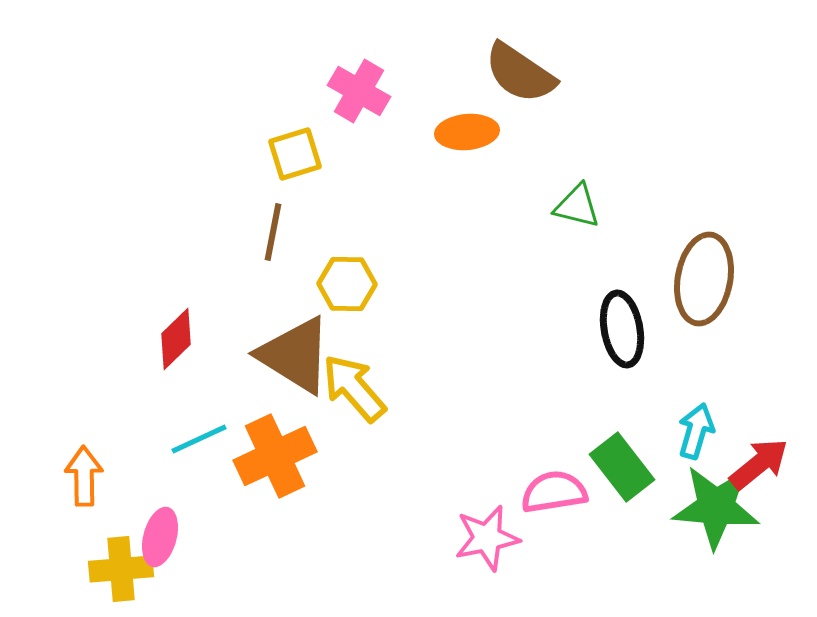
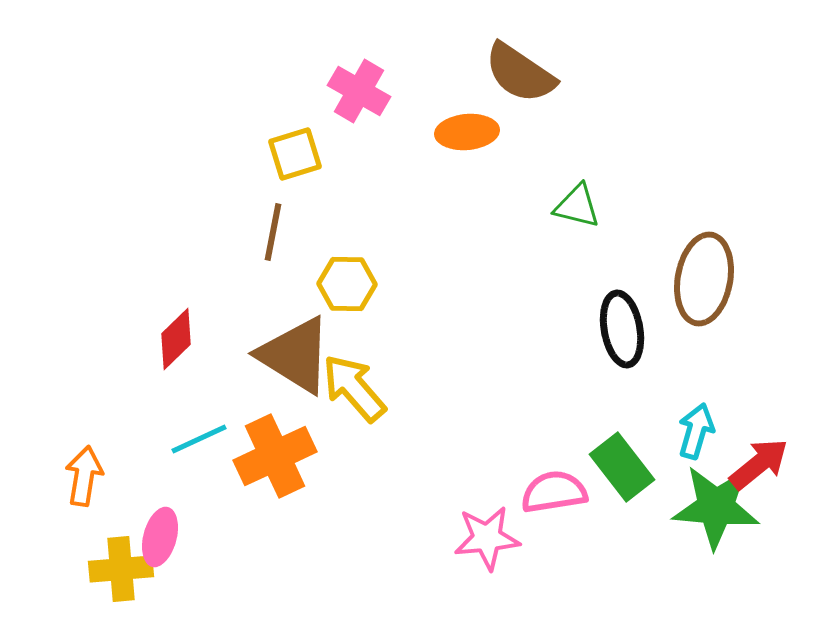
orange arrow: rotated 10 degrees clockwise
pink star: rotated 6 degrees clockwise
